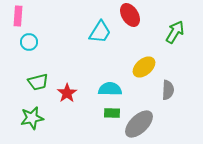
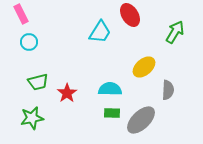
pink rectangle: moved 3 px right, 2 px up; rotated 30 degrees counterclockwise
gray ellipse: moved 2 px right, 4 px up
